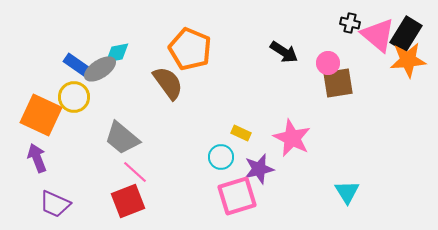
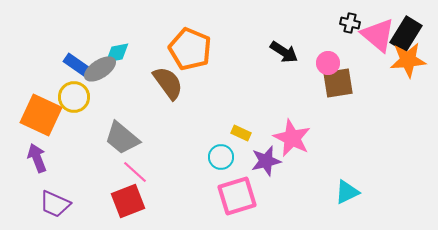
purple star: moved 7 px right, 8 px up
cyan triangle: rotated 36 degrees clockwise
